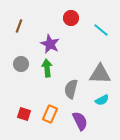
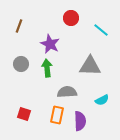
gray triangle: moved 10 px left, 8 px up
gray semicircle: moved 4 px left, 3 px down; rotated 72 degrees clockwise
orange rectangle: moved 7 px right, 1 px down; rotated 12 degrees counterclockwise
purple semicircle: rotated 24 degrees clockwise
